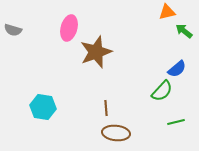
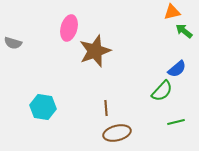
orange triangle: moved 5 px right
gray semicircle: moved 13 px down
brown star: moved 1 px left, 1 px up
brown ellipse: moved 1 px right; rotated 20 degrees counterclockwise
